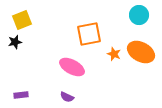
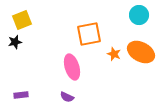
pink ellipse: rotated 45 degrees clockwise
